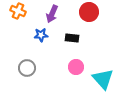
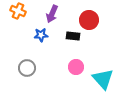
red circle: moved 8 px down
black rectangle: moved 1 px right, 2 px up
